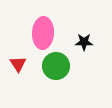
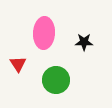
pink ellipse: moved 1 px right
green circle: moved 14 px down
